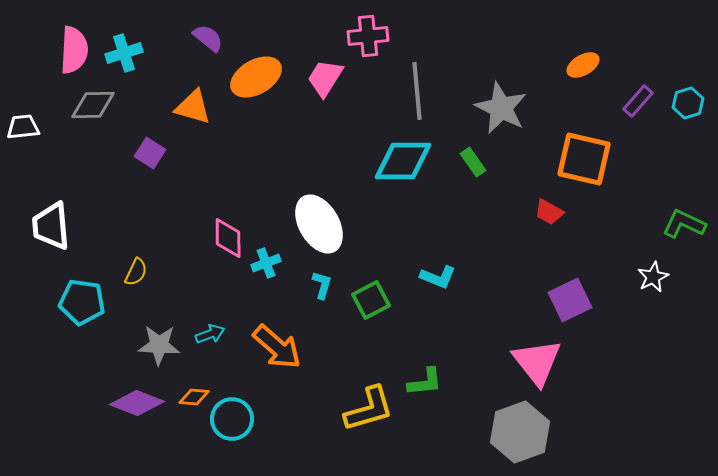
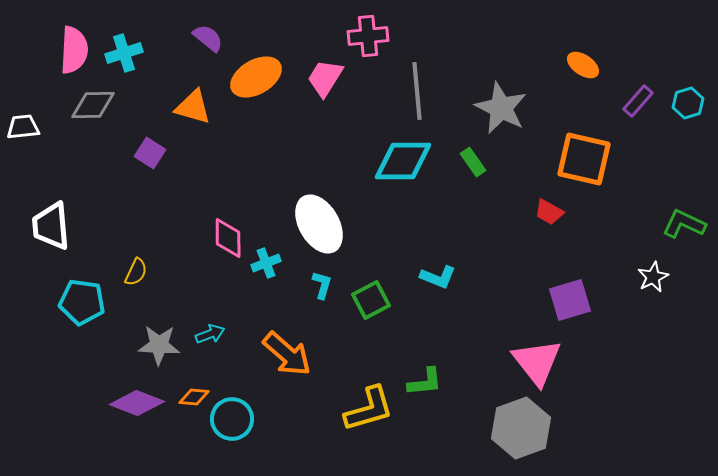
orange ellipse at (583, 65): rotated 64 degrees clockwise
purple square at (570, 300): rotated 9 degrees clockwise
orange arrow at (277, 347): moved 10 px right, 7 px down
gray hexagon at (520, 432): moved 1 px right, 4 px up
